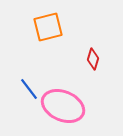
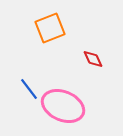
orange square: moved 2 px right, 1 px down; rotated 8 degrees counterclockwise
red diamond: rotated 40 degrees counterclockwise
